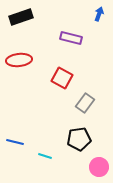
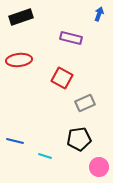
gray rectangle: rotated 30 degrees clockwise
blue line: moved 1 px up
